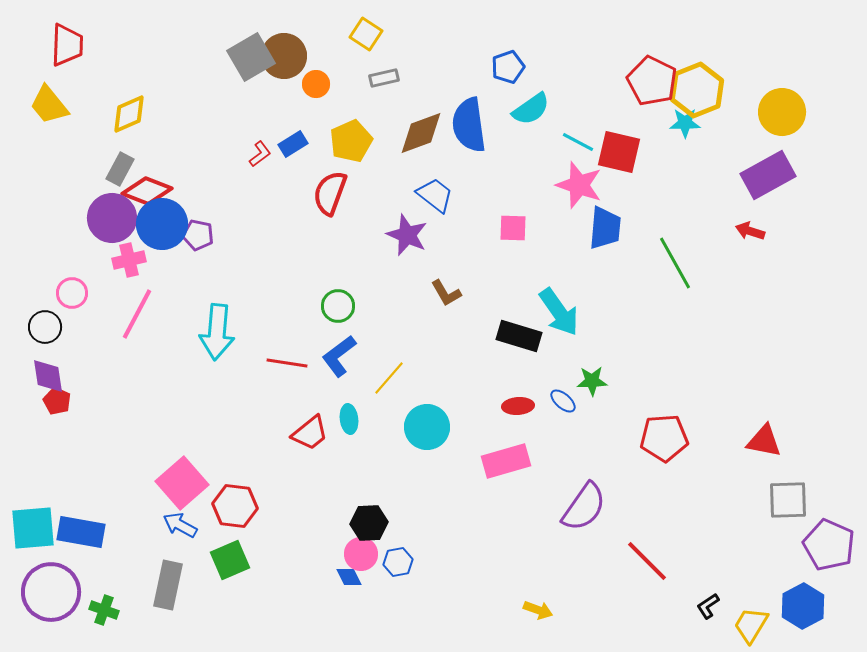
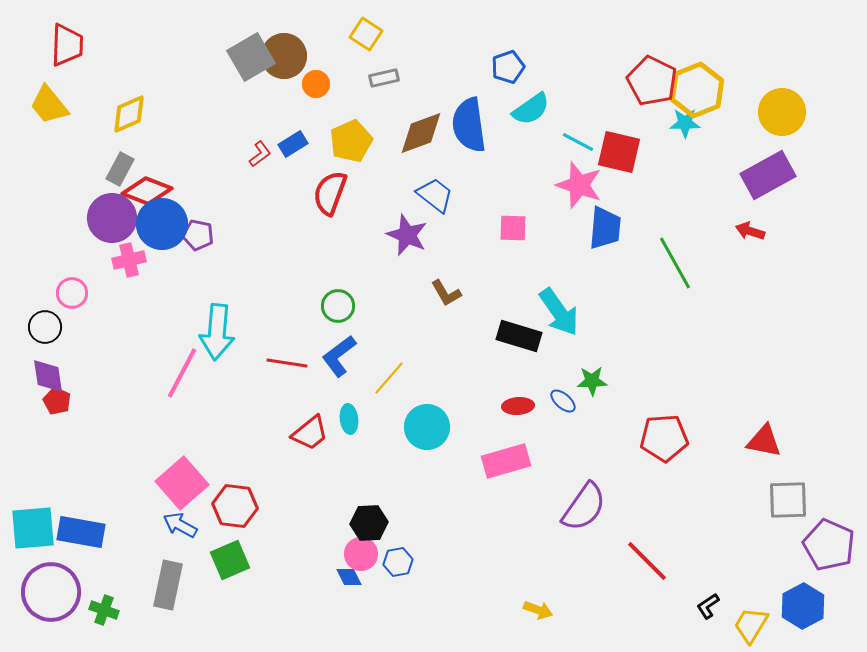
pink line at (137, 314): moved 45 px right, 59 px down
